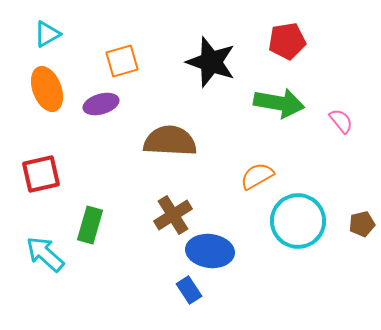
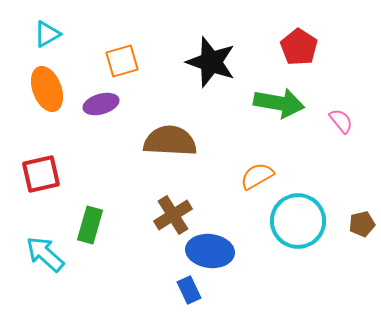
red pentagon: moved 12 px right, 6 px down; rotated 30 degrees counterclockwise
blue rectangle: rotated 8 degrees clockwise
